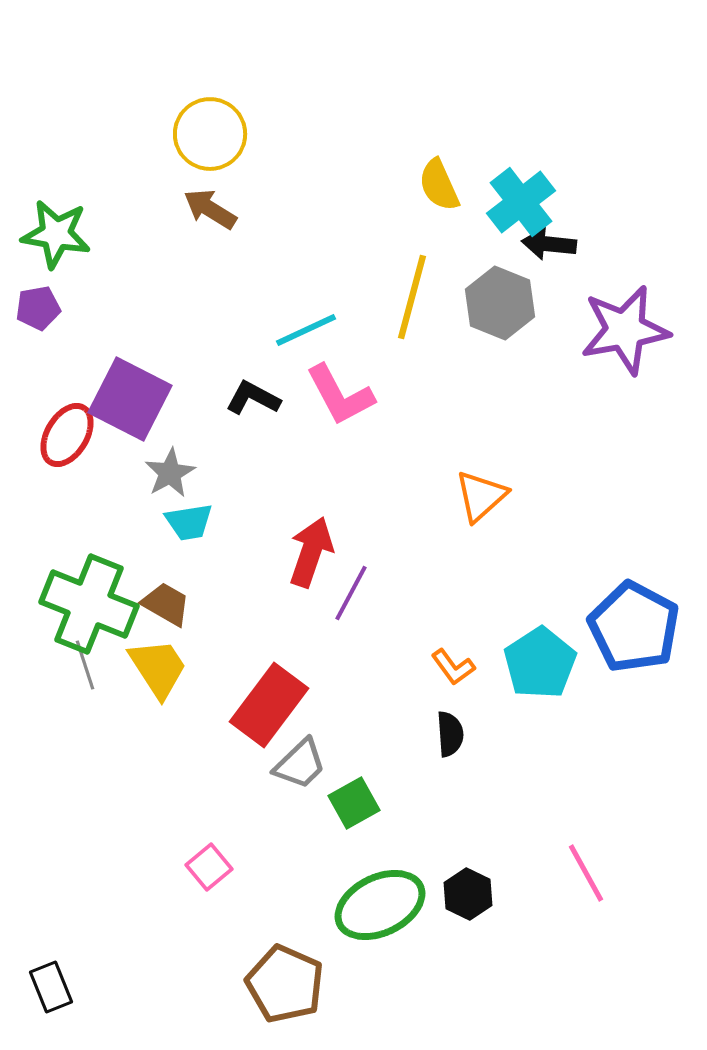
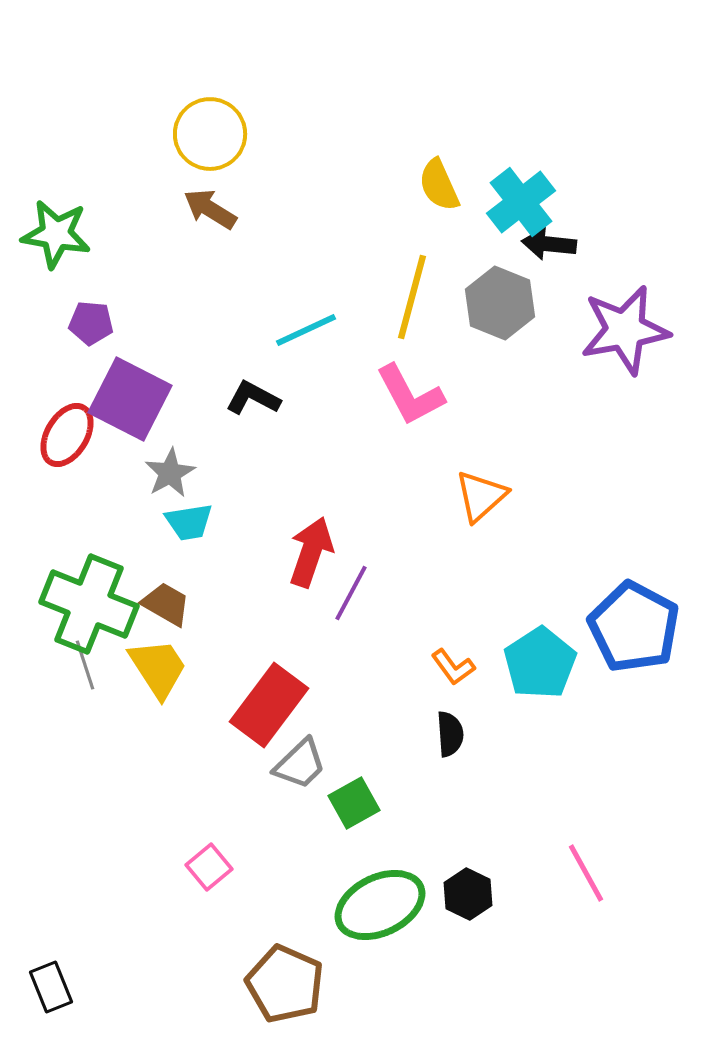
purple pentagon: moved 53 px right, 15 px down; rotated 15 degrees clockwise
pink L-shape: moved 70 px right
